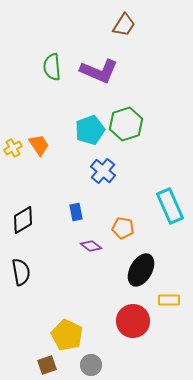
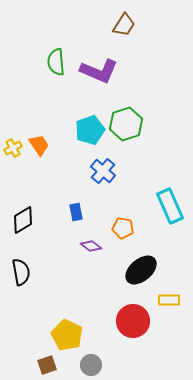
green semicircle: moved 4 px right, 5 px up
black ellipse: rotated 20 degrees clockwise
